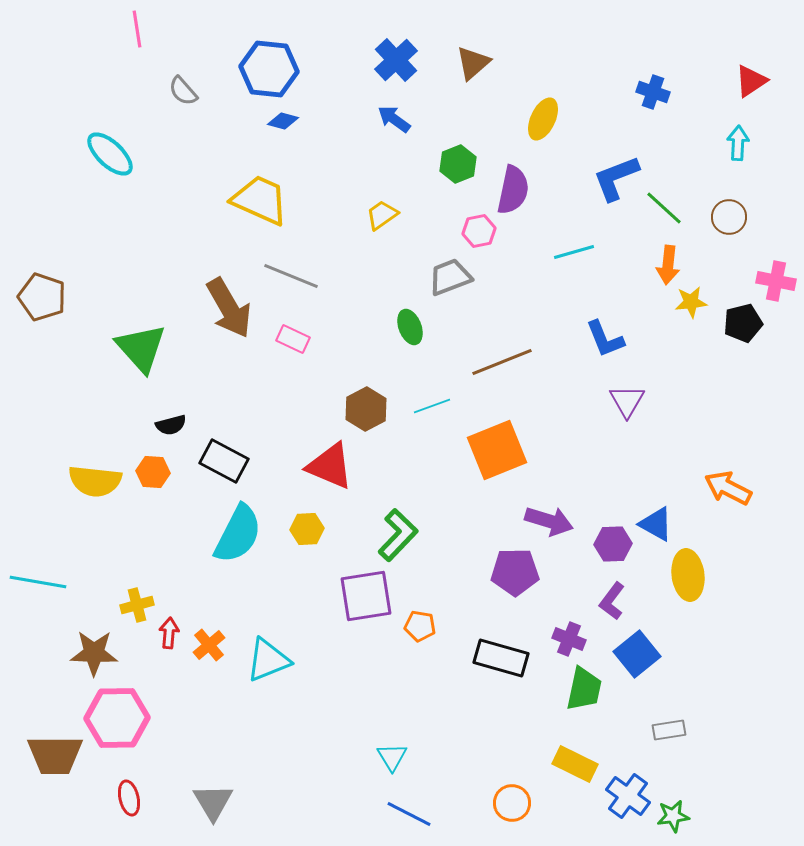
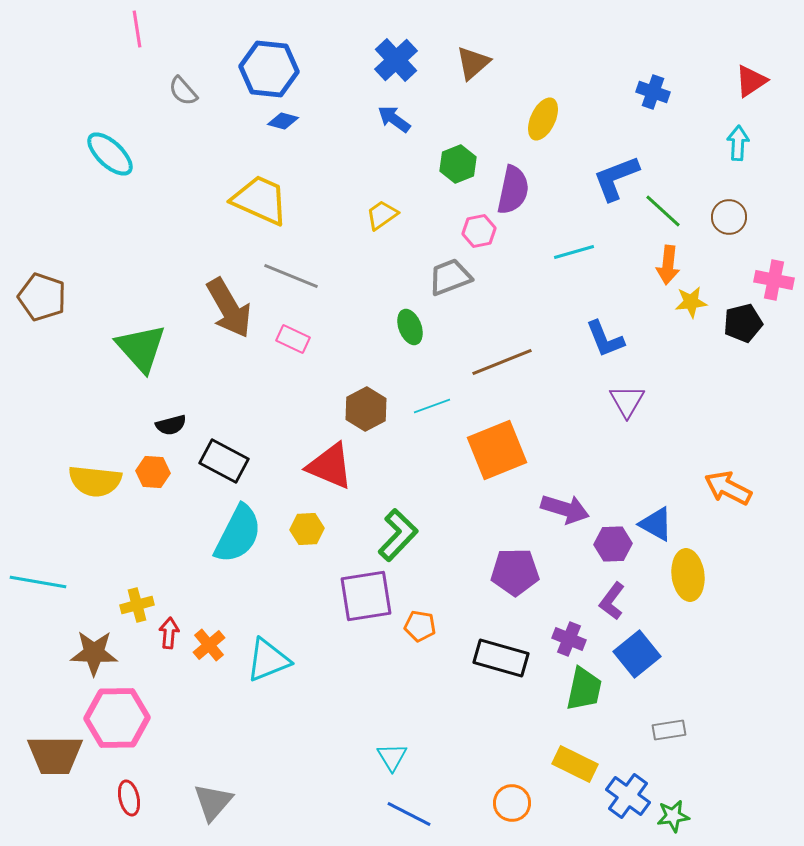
green line at (664, 208): moved 1 px left, 3 px down
pink cross at (776, 281): moved 2 px left, 1 px up
purple arrow at (549, 521): moved 16 px right, 12 px up
gray triangle at (213, 802): rotated 12 degrees clockwise
